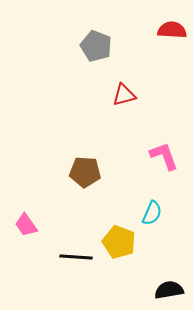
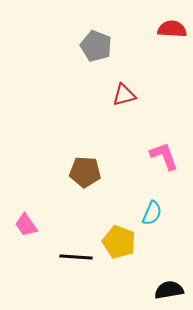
red semicircle: moved 1 px up
